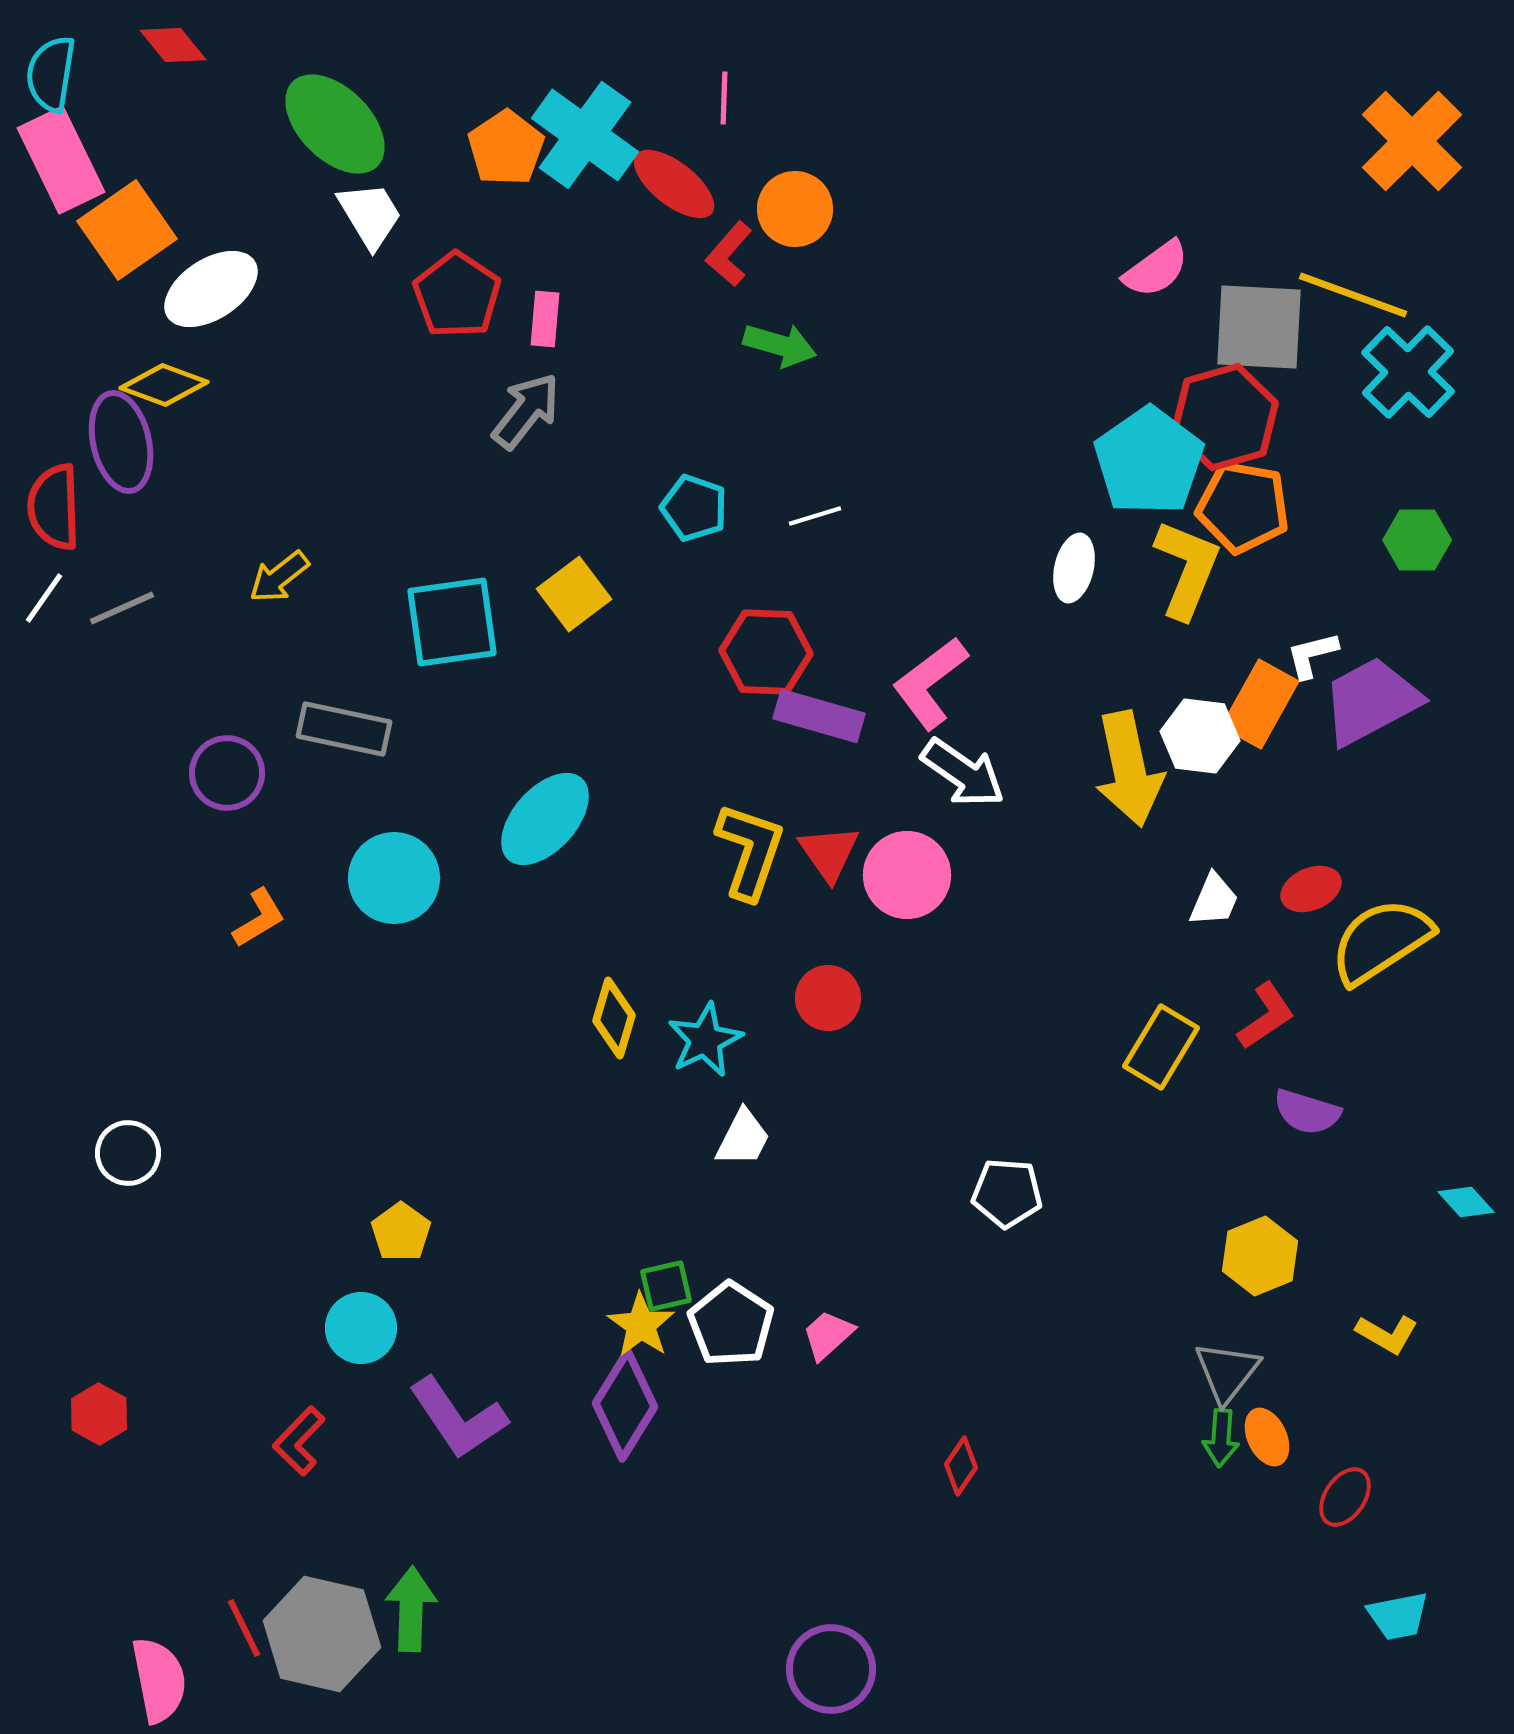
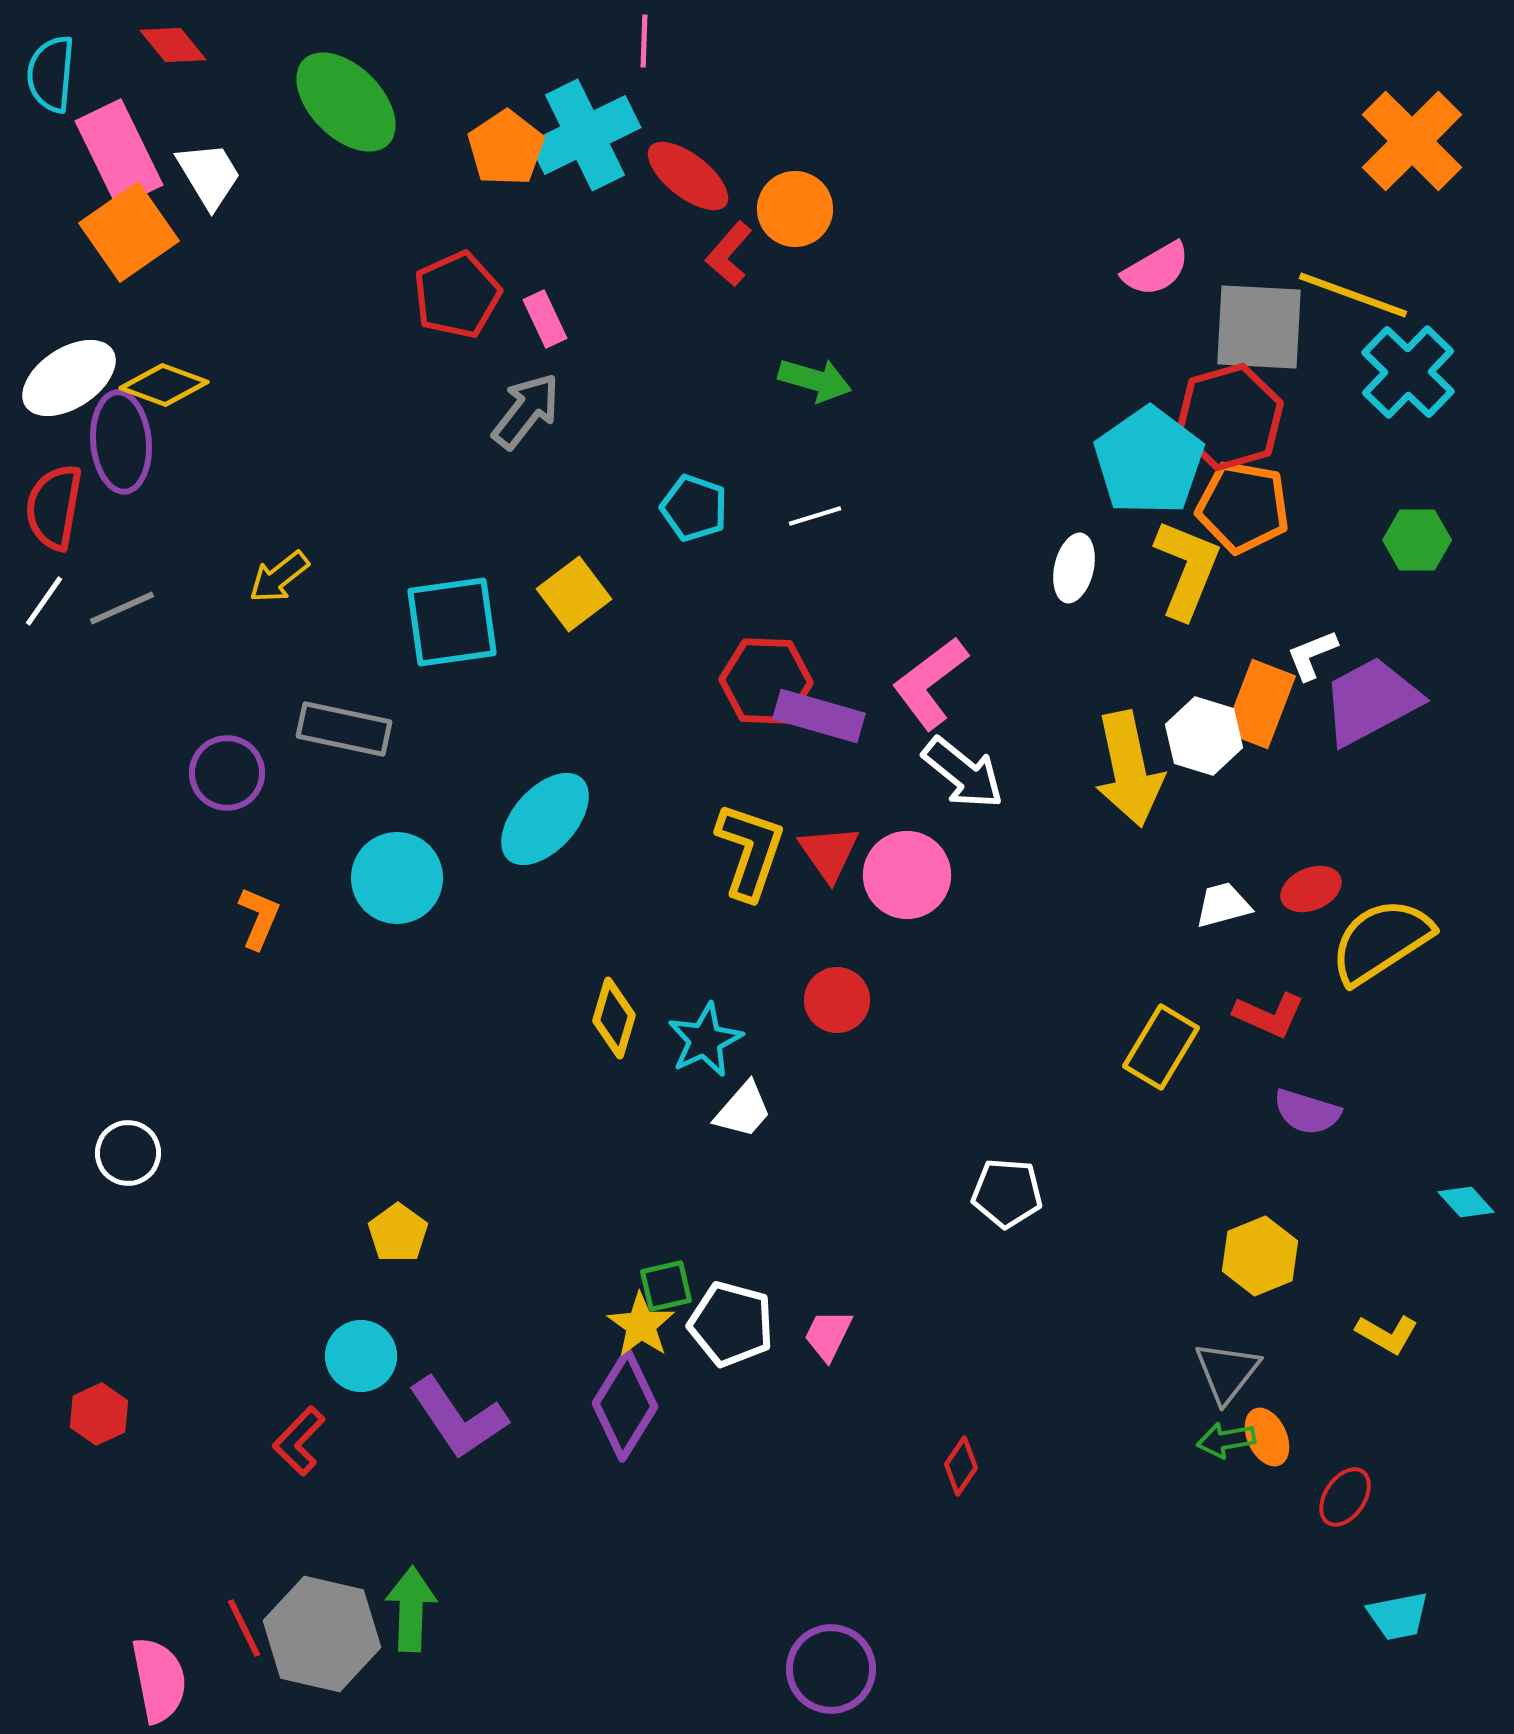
cyan semicircle at (51, 74): rotated 4 degrees counterclockwise
pink line at (724, 98): moved 80 px left, 57 px up
green ellipse at (335, 124): moved 11 px right, 22 px up
cyan cross at (585, 135): rotated 28 degrees clockwise
pink rectangle at (61, 160): moved 58 px right, 7 px up
red ellipse at (674, 184): moved 14 px right, 8 px up
white trapezoid at (370, 215): moved 161 px left, 40 px up
orange square at (127, 230): moved 2 px right, 2 px down
pink semicircle at (1156, 269): rotated 6 degrees clockwise
white ellipse at (211, 289): moved 142 px left, 89 px down
red pentagon at (457, 295): rotated 14 degrees clockwise
pink rectangle at (545, 319): rotated 30 degrees counterclockwise
green arrow at (780, 345): moved 35 px right, 35 px down
red hexagon at (1225, 417): moved 5 px right
purple ellipse at (121, 442): rotated 8 degrees clockwise
red semicircle at (54, 507): rotated 12 degrees clockwise
white line at (44, 598): moved 3 px down
red hexagon at (766, 652): moved 29 px down
white L-shape at (1312, 655): rotated 8 degrees counterclockwise
orange rectangle at (1260, 704): rotated 8 degrees counterclockwise
white hexagon at (1200, 736): moved 4 px right; rotated 10 degrees clockwise
white arrow at (963, 773): rotated 4 degrees clockwise
cyan circle at (394, 878): moved 3 px right
white trapezoid at (1214, 900): moved 9 px right, 5 px down; rotated 128 degrees counterclockwise
orange L-shape at (259, 918): rotated 36 degrees counterclockwise
red circle at (828, 998): moved 9 px right, 2 px down
red L-shape at (1266, 1016): moved 3 px right, 1 px up; rotated 58 degrees clockwise
white trapezoid at (743, 1138): moved 28 px up; rotated 14 degrees clockwise
yellow pentagon at (401, 1232): moved 3 px left, 1 px down
white pentagon at (731, 1324): rotated 18 degrees counterclockwise
cyan circle at (361, 1328): moved 28 px down
pink trapezoid at (828, 1335): rotated 22 degrees counterclockwise
red hexagon at (99, 1414): rotated 6 degrees clockwise
green arrow at (1221, 1438): moved 5 px right, 2 px down; rotated 76 degrees clockwise
